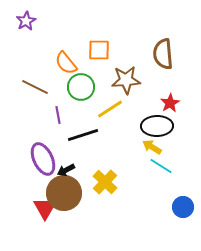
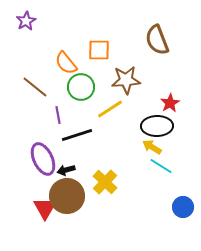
brown semicircle: moved 6 px left, 14 px up; rotated 16 degrees counterclockwise
brown line: rotated 12 degrees clockwise
black line: moved 6 px left
black arrow: rotated 12 degrees clockwise
brown circle: moved 3 px right, 3 px down
